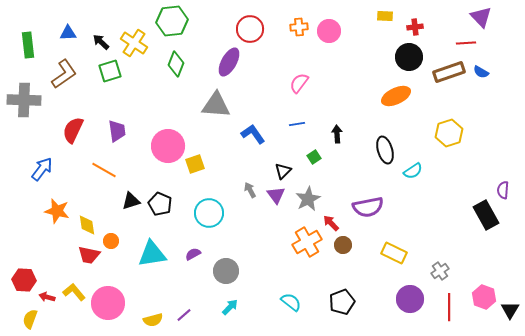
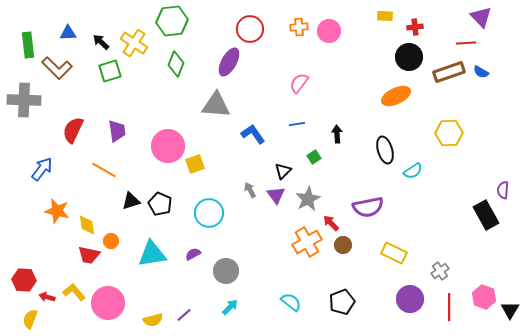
brown L-shape at (64, 74): moved 7 px left, 6 px up; rotated 80 degrees clockwise
yellow hexagon at (449, 133): rotated 16 degrees clockwise
